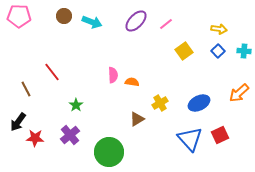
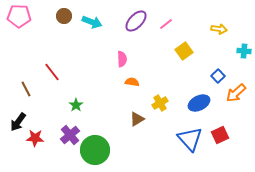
blue square: moved 25 px down
pink semicircle: moved 9 px right, 16 px up
orange arrow: moved 3 px left
green circle: moved 14 px left, 2 px up
